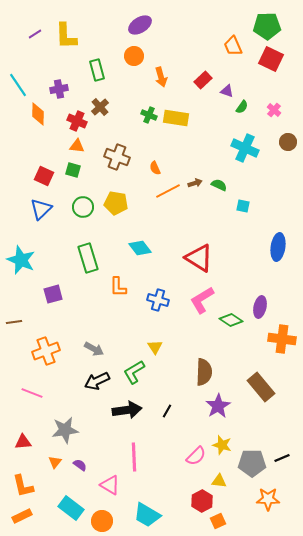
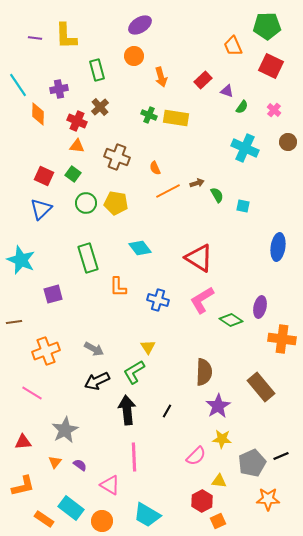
purple line at (35, 34): moved 4 px down; rotated 40 degrees clockwise
red square at (271, 59): moved 7 px down
green square at (73, 170): moved 4 px down; rotated 21 degrees clockwise
brown arrow at (195, 183): moved 2 px right
green semicircle at (219, 185): moved 2 px left, 10 px down; rotated 35 degrees clockwise
green circle at (83, 207): moved 3 px right, 4 px up
yellow triangle at (155, 347): moved 7 px left
pink line at (32, 393): rotated 10 degrees clockwise
black arrow at (127, 410): rotated 88 degrees counterclockwise
gray star at (65, 430): rotated 20 degrees counterclockwise
yellow star at (222, 445): moved 6 px up; rotated 12 degrees counterclockwise
black line at (282, 458): moved 1 px left, 2 px up
gray pentagon at (252, 463): rotated 24 degrees counterclockwise
orange L-shape at (23, 486): rotated 90 degrees counterclockwise
orange rectangle at (22, 516): moved 22 px right, 3 px down; rotated 60 degrees clockwise
